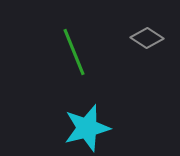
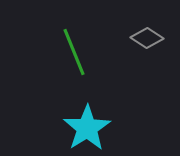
cyan star: rotated 18 degrees counterclockwise
